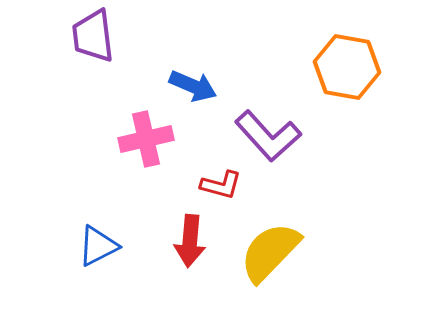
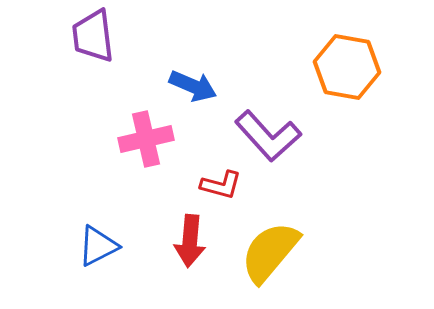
yellow semicircle: rotated 4 degrees counterclockwise
